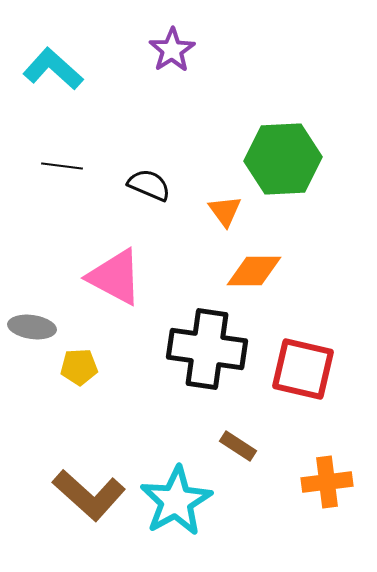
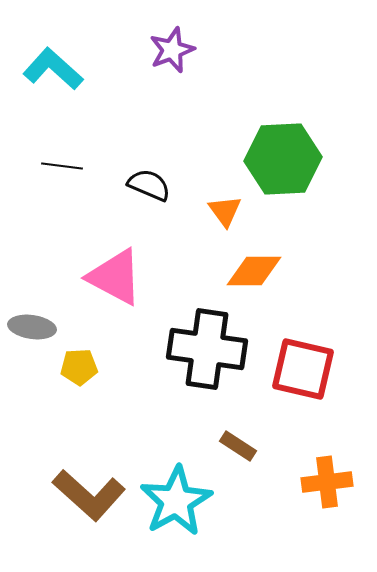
purple star: rotated 12 degrees clockwise
